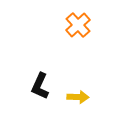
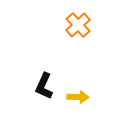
black L-shape: moved 4 px right
